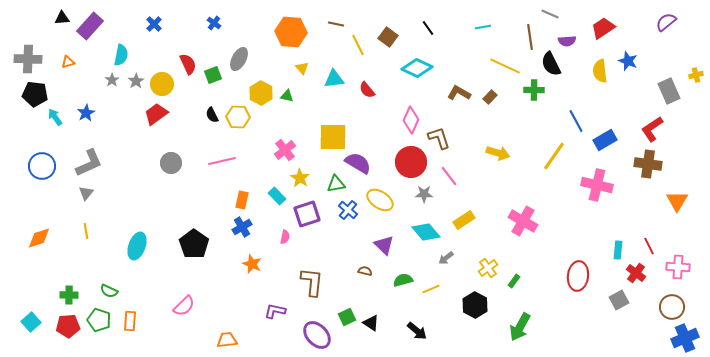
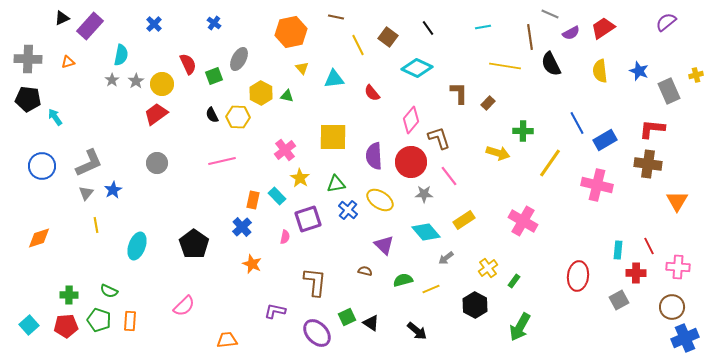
black triangle at (62, 18): rotated 21 degrees counterclockwise
brown line at (336, 24): moved 7 px up
orange hexagon at (291, 32): rotated 16 degrees counterclockwise
purple semicircle at (567, 41): moved 4 px right, 8 px up; rotated 24 degrees counterclockwise
blue star at (628, 61): moved 11 px right, 10 px down
yellow line at (505, 66): rotated 16 degrees counterclockwise
green square at (213, 75): moved 1 px right, 1 px down
red semicircle at (367, 90): moved 5 px right, 3 px down
green cross at (534, 90): moved 11 px left, 41 px down
brown L-shape at (459, 93): rotated 60 degrees clockwise
black pentagon at (35, 94): moved 7 px left, 5 px down
brown rectangle at (490, 97): moved 2 px left, 6 px down
blue star at (86, 113): moved 27 px right, 77 px down
pink diamond at (411, 120): rotated 16 degrees clockwise
blue line at (576, 121): moved 1 px right, 2 px down
red L-shape at (652, 129): rotated 40 degrees clockwise
yellow line at (554, 156): moved 4 px left, 7 px down
gray circle at (171, 163): moved 14 px left
purple semicircle at (358, 163): moved 16 px right, 7 px up; rotated 124 degrees counterclockwise
orange rectangle at (242, 200): moved 11 px right
purple square at (307, 214): moved 1 px right, 5 px down
blue cross at (242, 227): rotated 12 degrees counterclockwise
yellow line at (86, 231): moved 10 px right, 6 px up
red cross at (636, 273): rotated 36 degrees counterclockwise
brown L-shape at (312, 282): moved 3 px right
cyan square at (31, 322): moved 2 px left, 3 px down
red pentagon at (68, 326): moved 2 px left
purple ellipse at (317, 335): moved 2 px up
